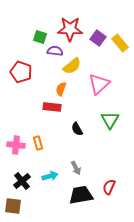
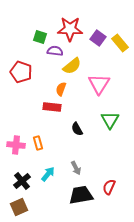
pink triangle: rotated 15 degrees counterclockwise
cyan arrow: moved 2 px left, 2 px up; rotated 35 degrees counterclockwise
brown square: moved 6 px right, 1 px down; rotated 30 degrees counterclockwise
